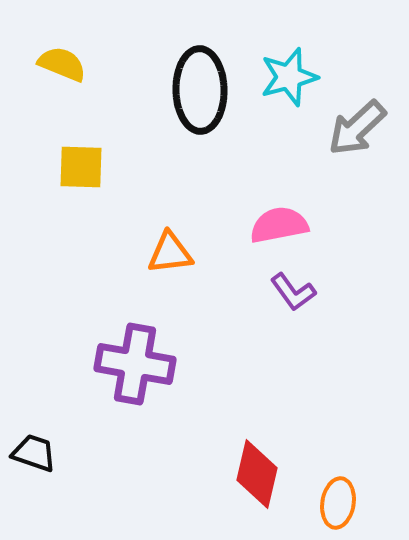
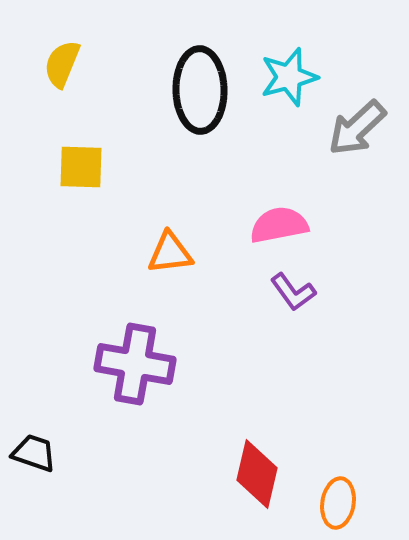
yellow semicircle: rotated 90 degrees counterclockwise
